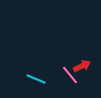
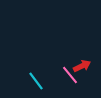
cyan line: moved 2 px down; rotated 30 degrees clockwise
